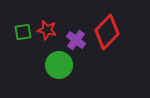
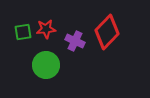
red star: moved 1 px left, 1 px up; rotated 18 degrees counterclockwise
purple cross: moved 1 px left, 1 px down; rotated 12 degrees counterclockwise
green circle: moved 13 px left
